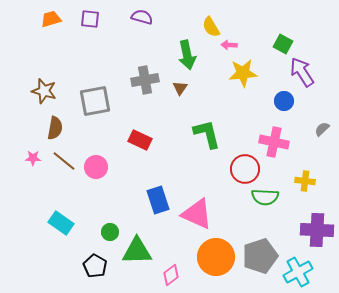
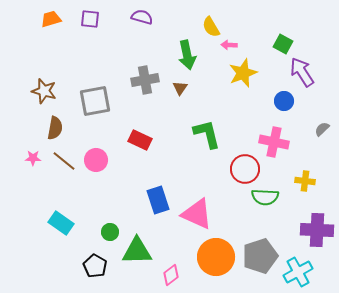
yellow star: rotated 16 degrees counterclockwise
pink circle: moved 7 px up
